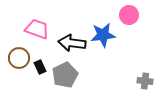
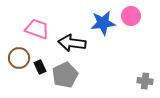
pink circle: moved 2 px right, 1 px down
blue star: moved 12 px up
